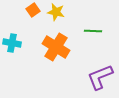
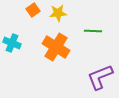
yellow star: moved 2 px right, 1 px down; rotated 18 degrees counterclockwise
cyan cross: rotated 12 degrees clockwise
